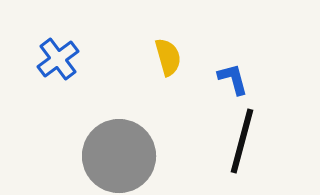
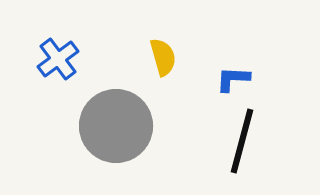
yellow semicircle: moved 5 px left
blue L-shape: rotated 72 degrees counterclockwise
gray circle: moved 3 px left, 30 px up
